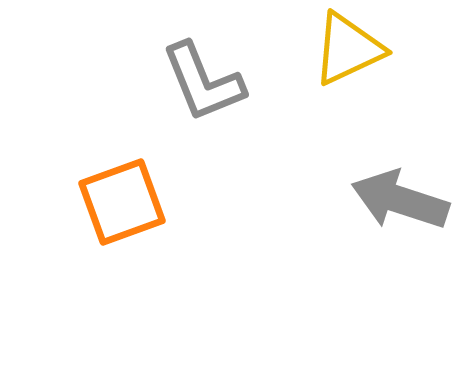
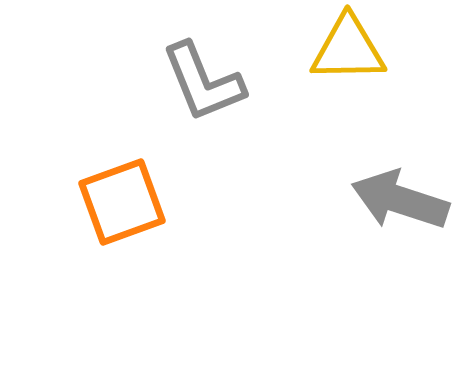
yellow triangle: rotated 24 degrees clockwise
